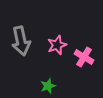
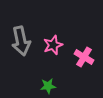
pink star: moved 4 px left
green star: rotated 14 degrees clockwise
